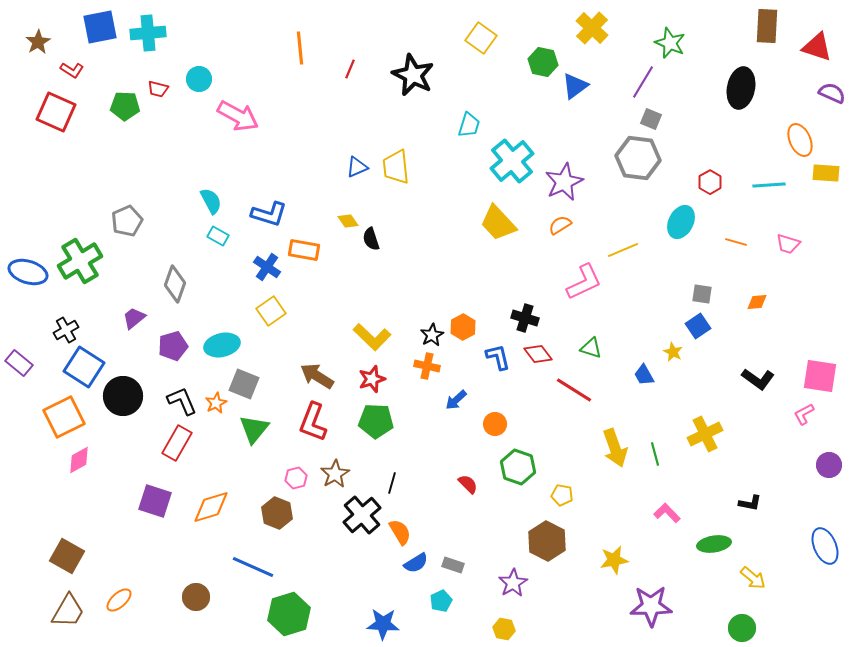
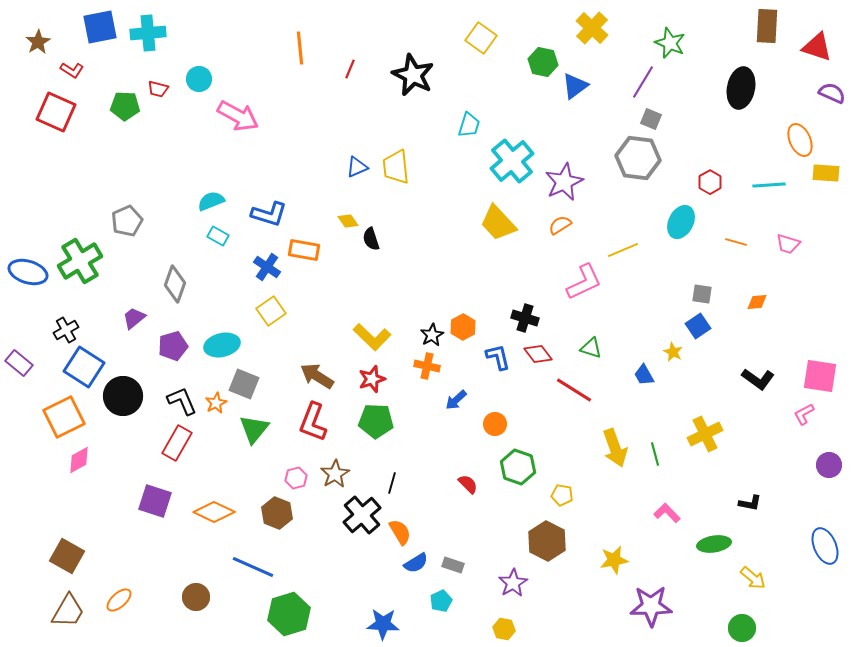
cyan semicircle at (211, 201): rotated 84 degrees counterclockwise
orange diamond at (211, 507): moved 3 px right, 5 px down; rotated 42 degrees clockwise
